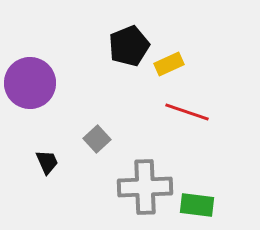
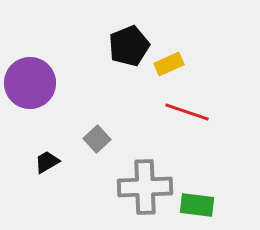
black trapezoid: rotated 96 degrees counterclockwise
